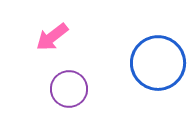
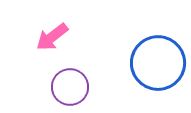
purple circle: moved 1 px right, 2 px up
